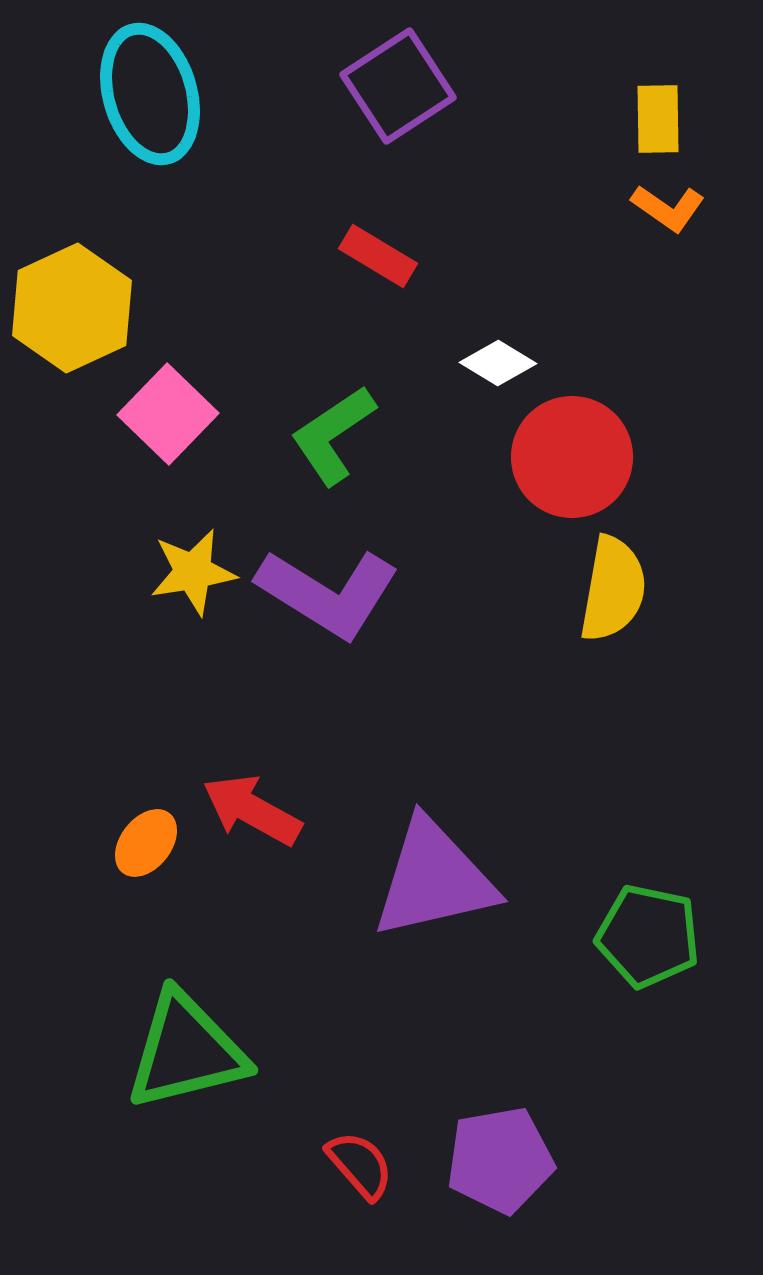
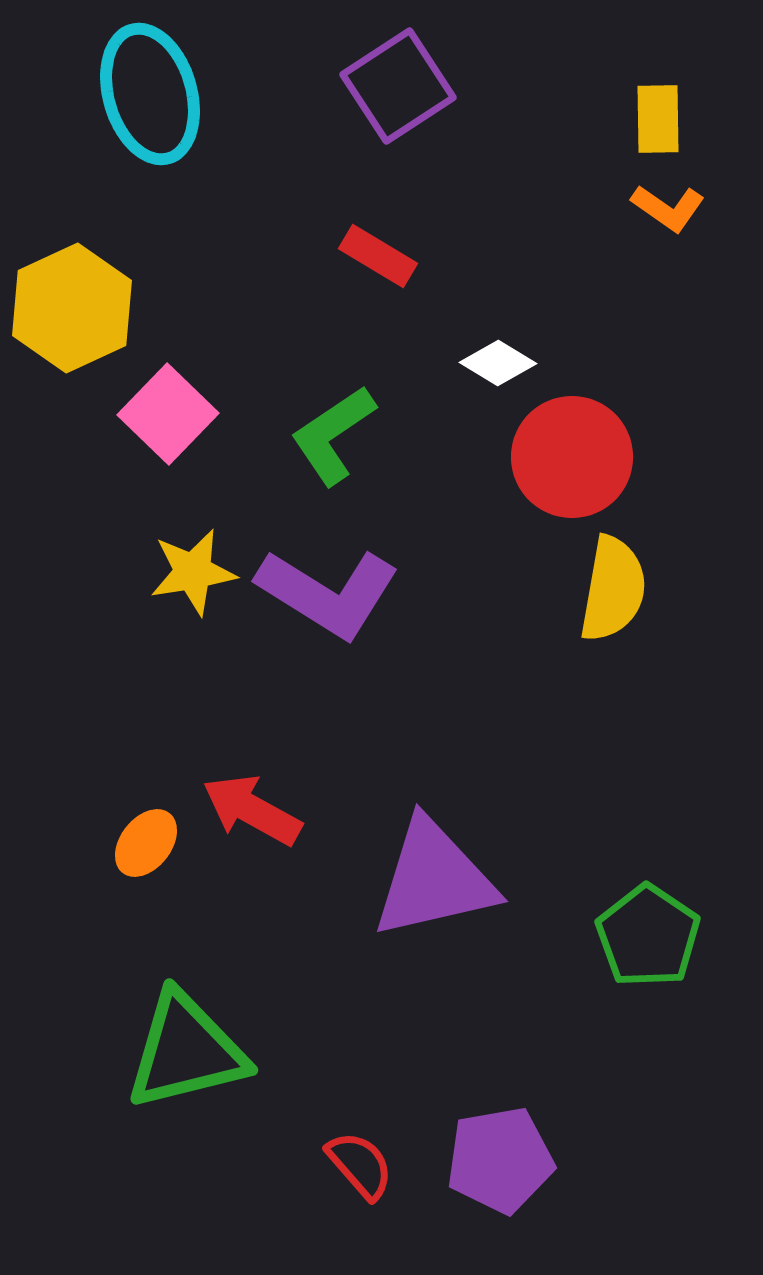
green pentagon: rotated 22 degrees clockwise
